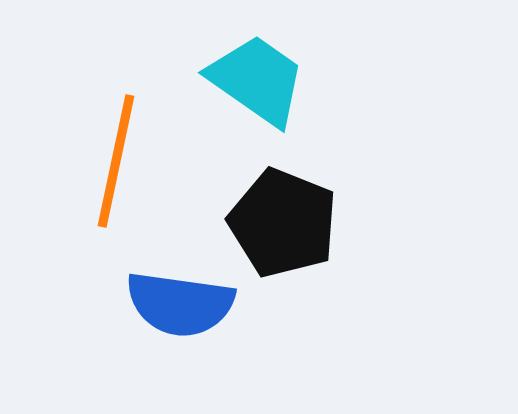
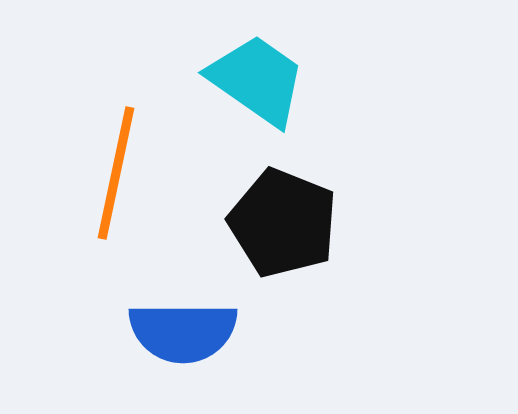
orange line: moved 12 px down
blue semicircle: moved 3 px right, 28 px down; rotated 8 degrees counterclockwise
